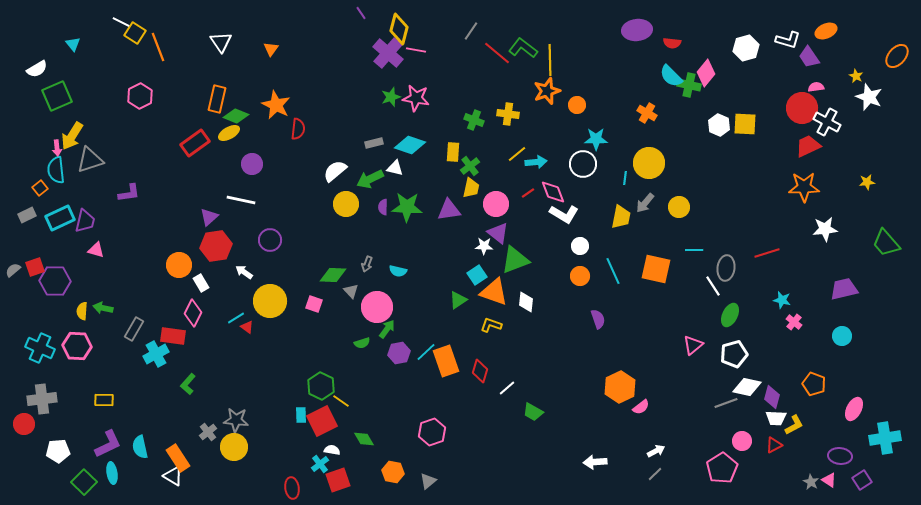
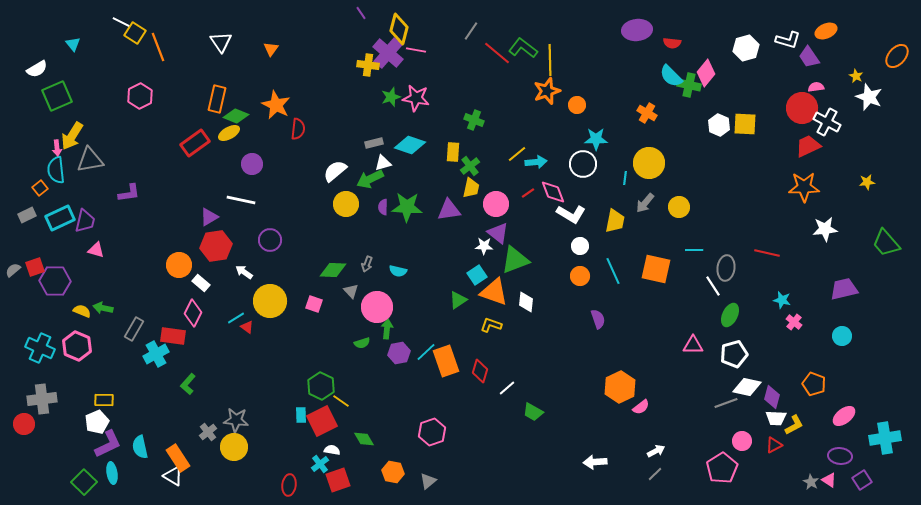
yellow cross at (508, 114): moved 140 px left, 49 px up
gray triangle at (90, 160): rotated 8 degrees clockwise
white triangle at (395, 168): moved 12 px left, 5 px up; rotated 30 degrees counterclockwise
white L-shape at (564, 214): moved 7 px right
purple triangle at (209, 217): rotated 12 degrees clockwise
yellow trapezoid at (621, 217): moved 6 px left, 4 px down
red line at (767, 253): rotated 30 degrees clockwise
green diamond at (333, 275): moved 5 px up
white rectangle at (201, 283): rotated 18 degrees counterclockwise
yellow semicircle at (82, 311): rotated 108 degrees clockwise
green arrow at (387, 329): rotated 30 degrees counterclockwise
pink triangle at (693, 345): rotated 40 degrees clockwise
pink hexagon at (77, 346): rotated 20 degrees clockwise
pink ellipse at (854, 409): moved 10 px left, 7 px down; rotated 25 degrees clockwise
white pentagon at (58, 451): moved 39 px right, 29 px up; rotated 20 degrees counterclockwise
red ellipse at (292, 488): moved 3 px left, 3 px up; rotated 15 degrees clockwise
